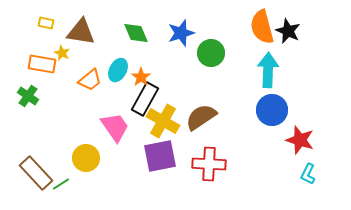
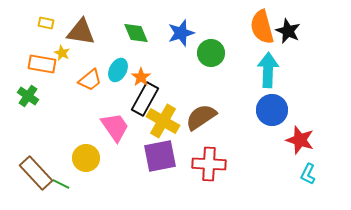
green line: rotated 60 degrees clockwise
